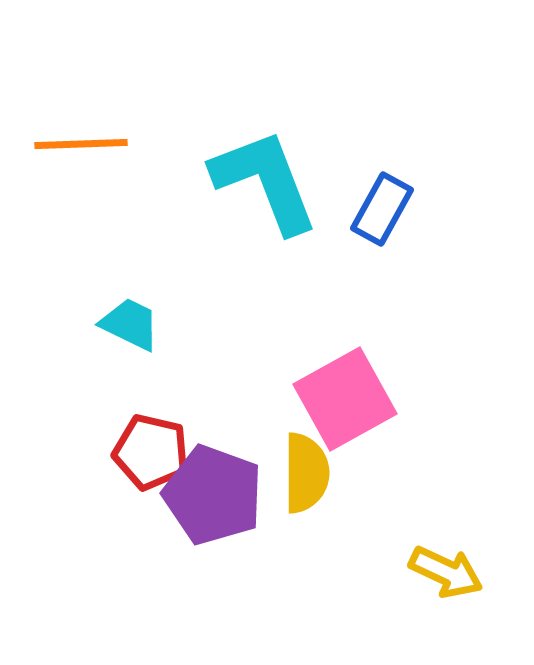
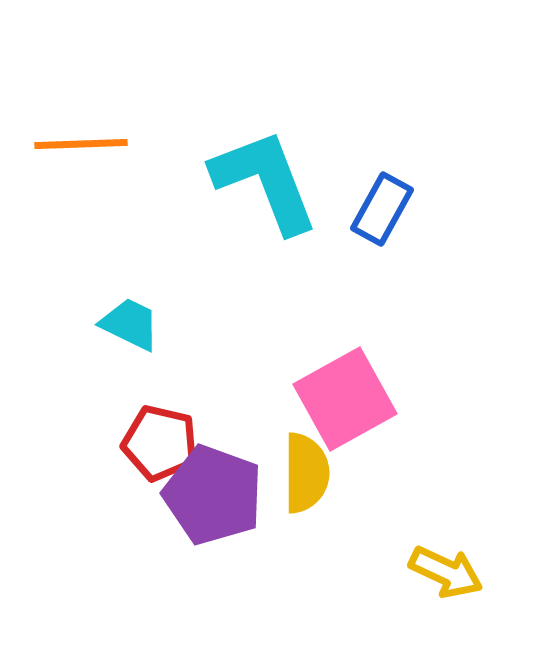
red pentagon: moved 9 px right, 9 px up
